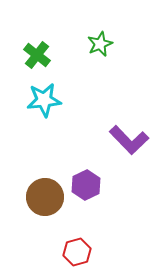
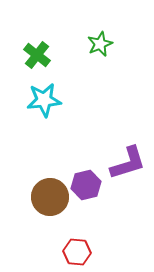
purple L-shape: moved 1 px left, 23 px down; rotated 63 degrees counterclockwise
purple hexagon: rotated 12 degrees clockwise
brown circle: moved 5 px right
red hexagon: rotated 20 degrees clockwise
